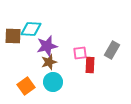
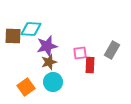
orange square: moved 1 px down
